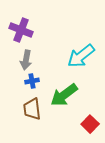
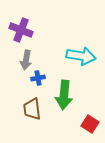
cyan arrow: rotated 132 degrees counterclockwise
blue cross: moved 6 px right, 3 px up
green arrow: rotated 48 degrees counterclockwise
red square: rotated 12 degrees counterclockwise
